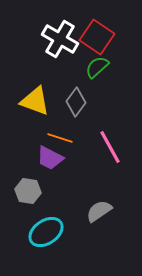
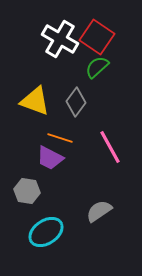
gray hexagon: moved 1 px left
